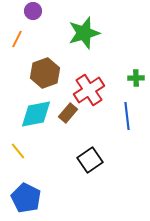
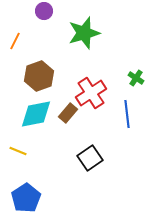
purple circle: moved 11 px right
orange line: moved 2 px left, 2 px down
brown hexagon: moved 6 px left, 3 px down
green cross: rotated 35 degrees clockwise
red cross: moved 2 px right, 3 px down
blue line: moved 2 px up
yellow line: rotated 30 degrees counterclockwise
black square: moved 2 px up
blue pentagon: rotated 12 degrees clockwise
